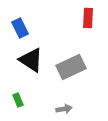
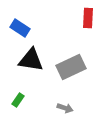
blue rectangle: rotated 30 degrees counterclockwise
black triangle: rotated 24 degrees counterclockwise
green rectangle: rotated 56 degrees clockwise
gray arrow: moved 1 px right, 1 px up; rotated 28 degrees clockwise
